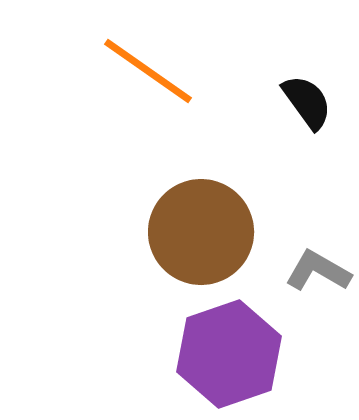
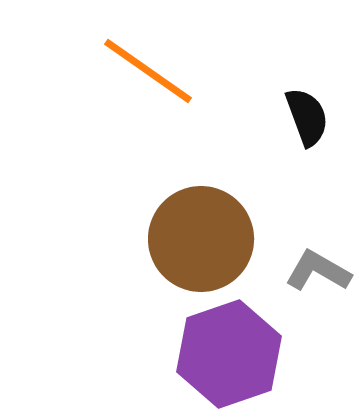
black semicircle: moved 15 px down; rotated 16 degrees clockwise
brown circle: moved 7 px down
